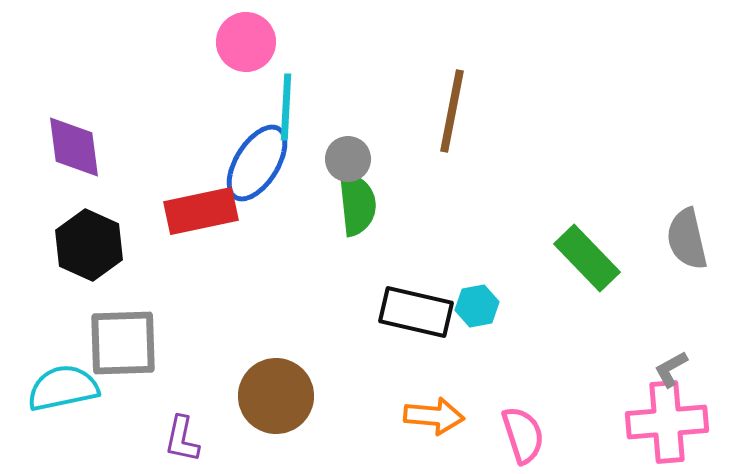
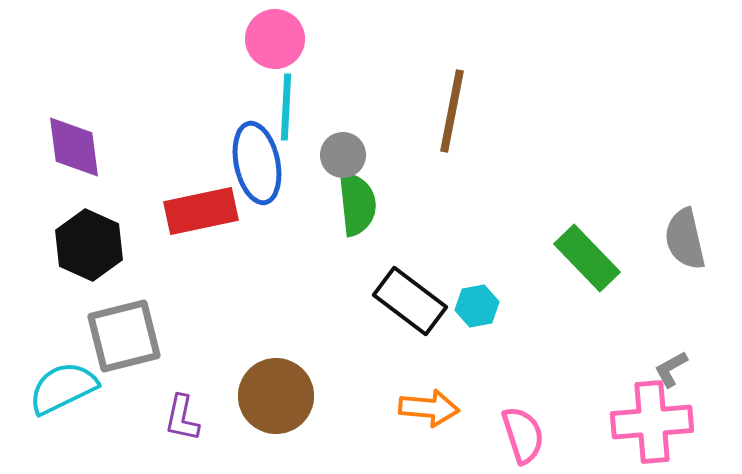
pink circle: moved 29 px right, 3 px up
gray circle: moved 5 px left, 4 px up
blue ellipse: rotated 44 degrees counterclockwise
gray semicircle: moved 2 px left
black rectangle: moved 6 px left, 11 px up; rotated 24 degrees clockwise
gray square: moved 1 px right, 7 px up; rotated 12 degrees counterclockwise
cyan semicircle: rotated 14 degrees counterclockwise
orange arrow: moved 5 px left, 8 px up
pink cross: moved 15 px left
purple L-shape: moved 21 px up
